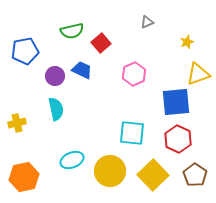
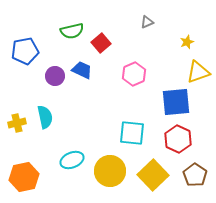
yellow triangle: moved 2 px up
cyan semicircle: moved 11 px left, 8 px down
